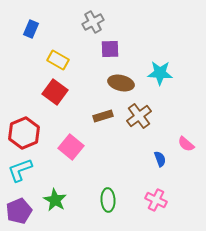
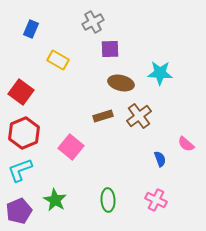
red square: moved 34 px left
